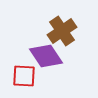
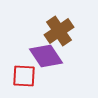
brown cross: moved 3 px left
